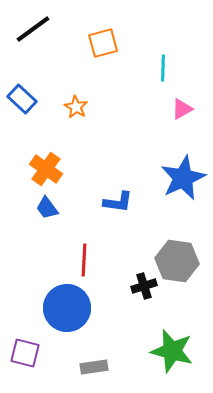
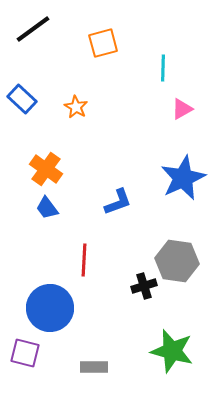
blue L-shape: rotated 28 degrees counterclockwise
blue circle: moved 17 px left
gray rectangle: rotated 8 degrees clockwise
